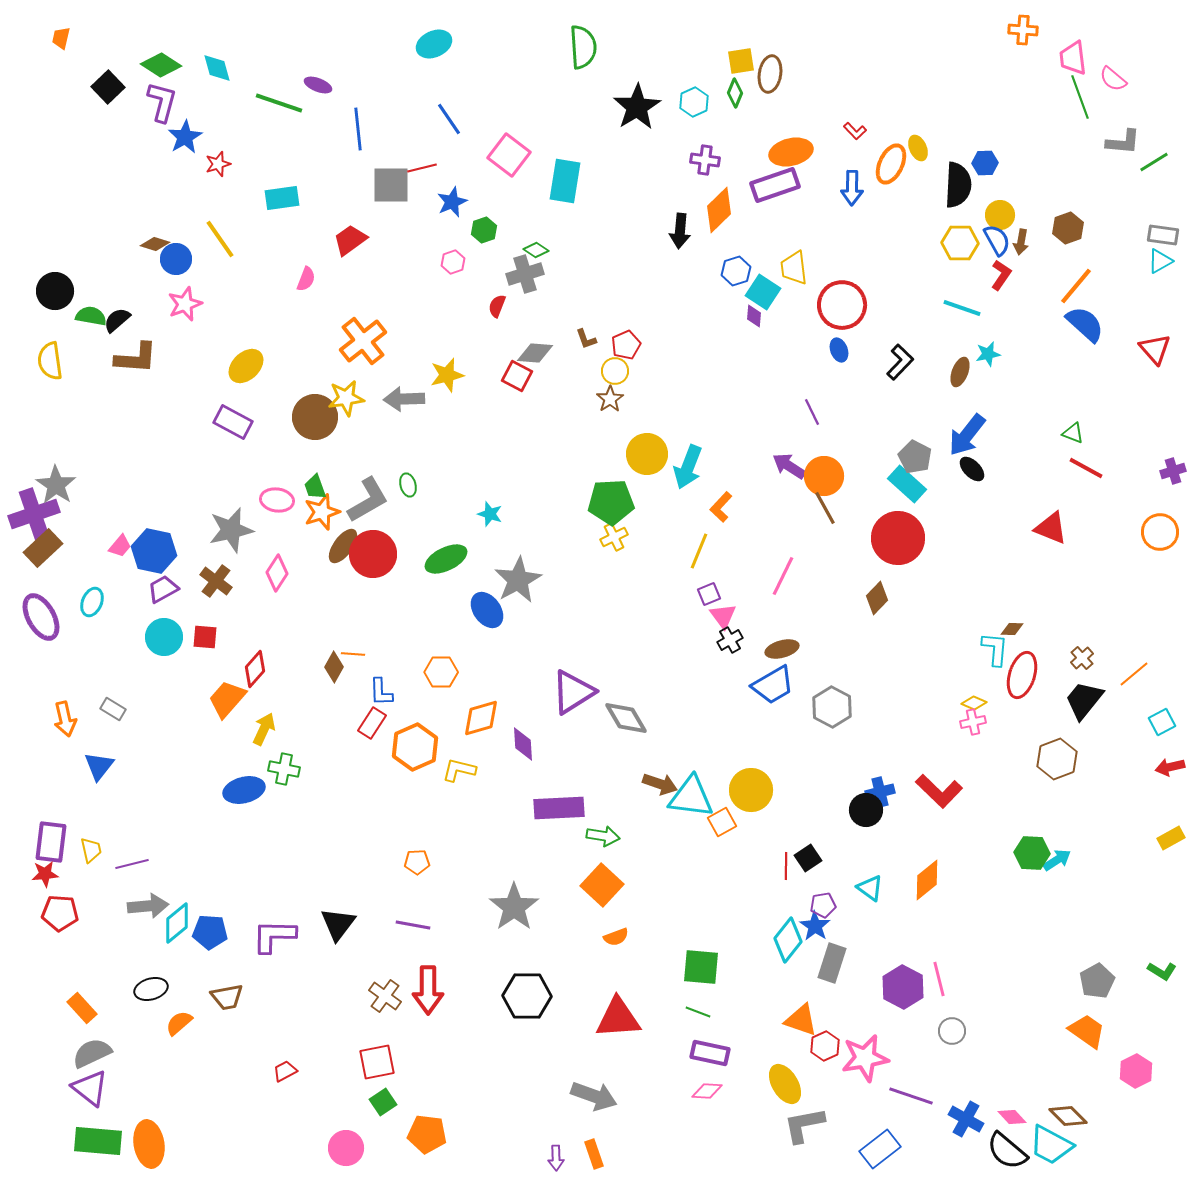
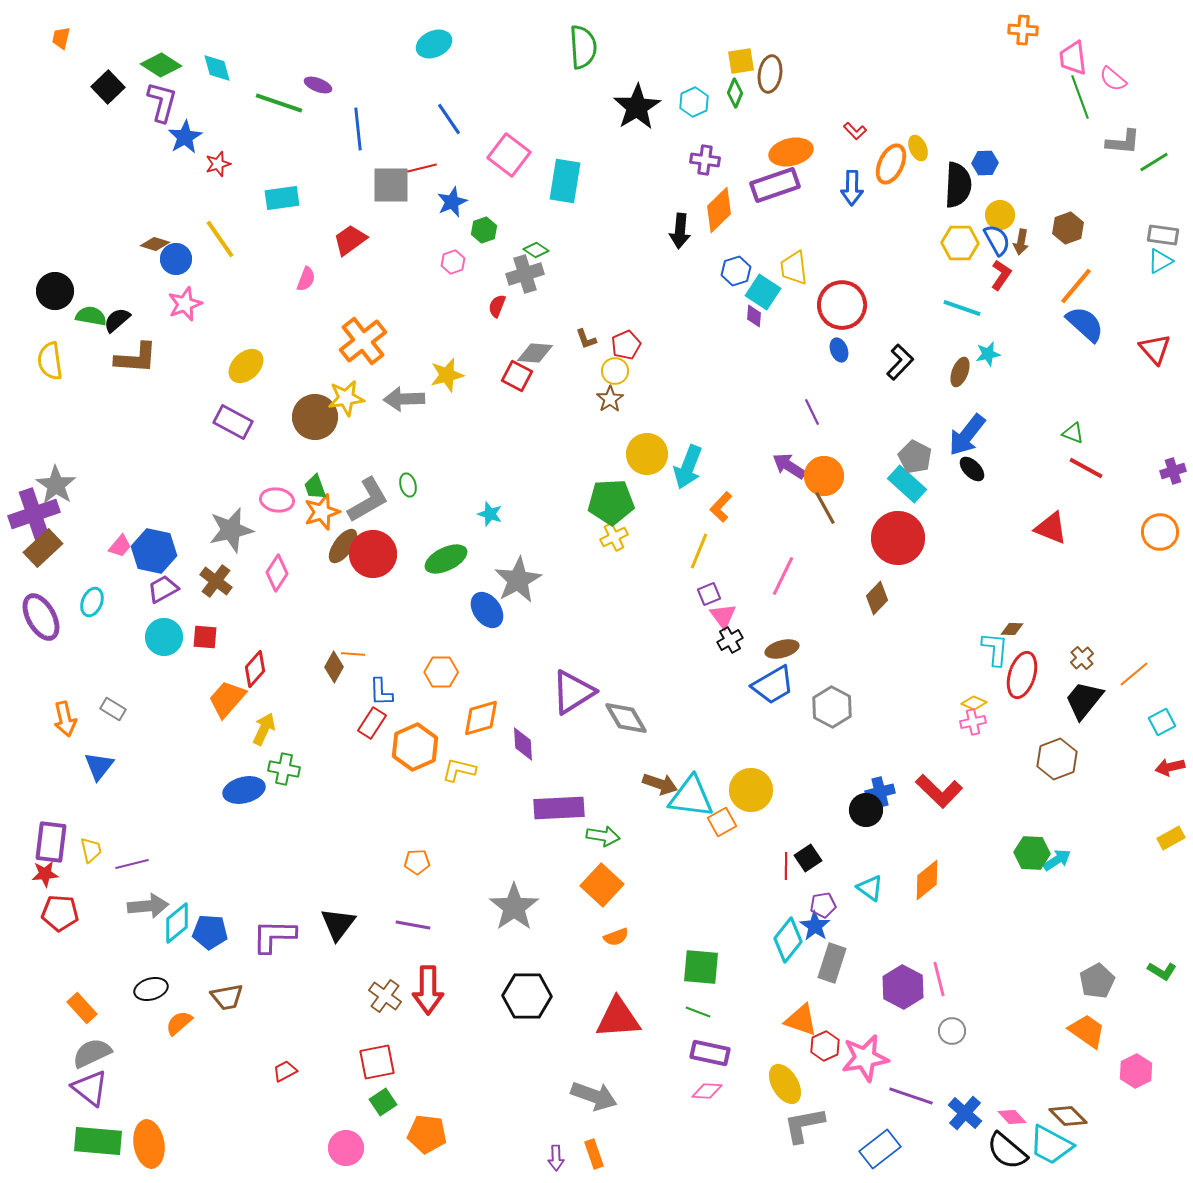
blue cross at (966, 1119): moved 1 px left, 6 px up; rotated 12 degrees clockwise
